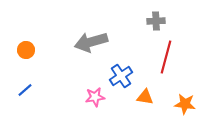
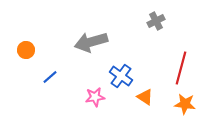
gray cross: rotated 24 degrees counterclockwise
red line: moved 15 px right, 11 px down
blue cross: rotated 20 degrees counterclockwise
blue line: moved 25 px right, 13 px up
orange triangle: rotated 24 degrees clockwise
